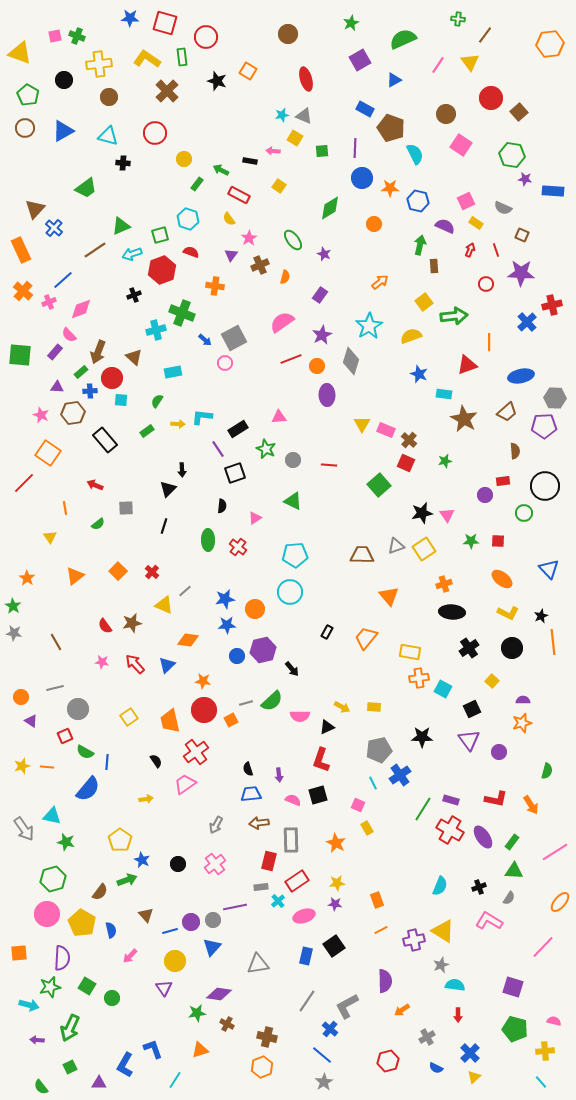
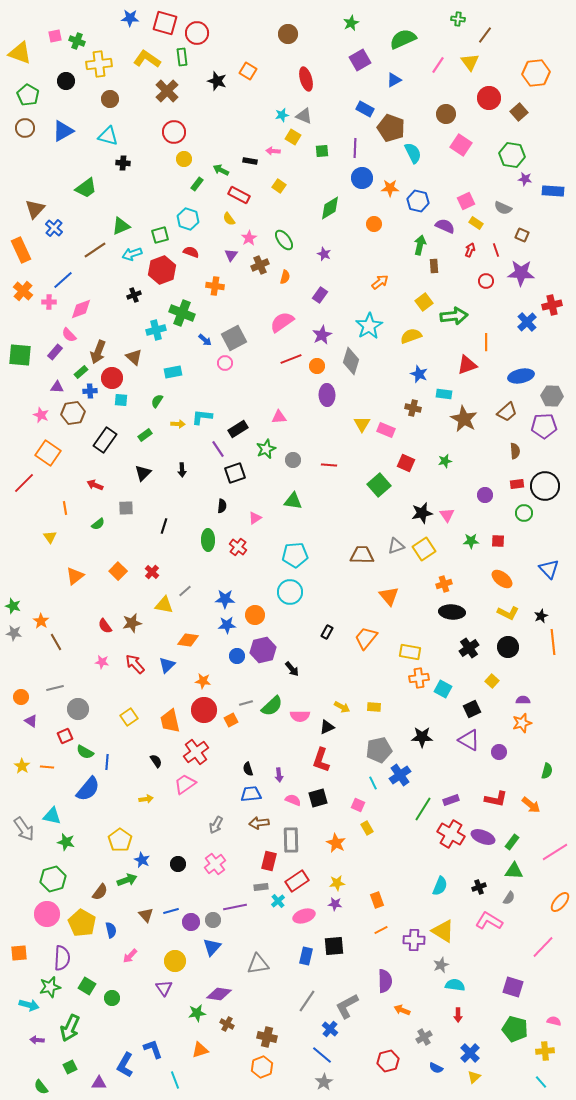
green cross at (77, 36): moved 5 px down
red circle at (206, 37): moved 9 px left, 4 px up
orange hexagon at (550, 44): moved 14 px left, 29 px down
black circle at (64, 80): moved 2 px right, 1 px down
brown circle at (109, 97): moved 1 px right, 2 px down
red circle at (491, 98): moved 2 px left
red circle at (155, 133): moved 19 px right, 1 px up
yellow square at (295, 138): moved 2 px left, 1 px up
cyan semicircle at (415, 154): moved 2 px left, 1 px up
green ellipse at (293, 240): moved 9 px left
red circle at (486, 284): moved 3 px up
pink cross at (49, 302): rotated 24 degrees clockwise
orange line at (489, 342): moved 3 px left
gray hexagon at (555, 398): moved 3 px left, 2 px up
green rectangle at (147, 431): moved 2 px left, 4 px down
black rectangle at (105, 440): rotated 75 degrees clockwise
brown cross at (409, 440): moved 4 px right, 32 px up; rotated 28 degrees counterclockwise
green star at (266, 449): rotated 24 degrees clockwise
red rectangle at (503, 481): moved 14 px right, 3 px down
black triangle at (168, 489): moved 25 px left, 16 px up
green triangle at (293, 501): rotated 18 degrees counterclockwise
orange star at (27, 578): moved 14 px right, 43 px down
blue star at (225, 599): rotated 12 degrees clockwise
yellow triangle at (164, 605): rotated 12 degrees counterclockwise
green star at (13, 606): rotated 14 degrees counterclockwise
orange circle at (255, 609): moved 6 px down
black circle at (512, 648): moved 4 px left, 1 px up
green semicircle at (272, 701): moved 5 px down
purple triangle at (469, 740): rotated 25 degrees counterclockwise
yellow star at (22, 766): rotated 21 degrees counterclockwise
black square at (318, 795): moved 3 px down
purple rectangle at (451, 800): rotated 35 degrees counterclockwise
orange arrow at (531, 805): rotated 18 degrees counterclockwise
red cross at (450, 830): moved 1 px right, 4 px down
purple ellipse at (483, 837): rotated 35 degrees counterclockwise
blue line at (170, 931): moved 1 px right, 20 px up
purple cross at (414, 940): rotated 15 degrees clockwise
black square at (334, 946): rotated 30 degrees clockwise
orange arrow at (402, 1010): rotated 56 degrees clockwise
gray cross at (427, 1037): moved 3 px left
cyan line at (175, 1080): rotated 54 degrees counterclockwise
